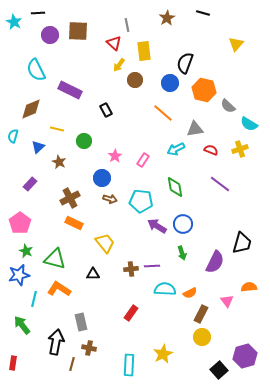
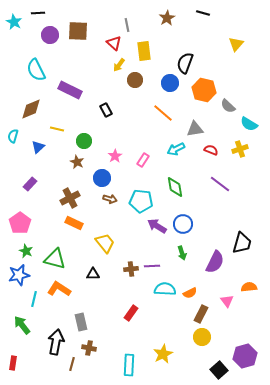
brown star at (59, 162): moved 18 px right
